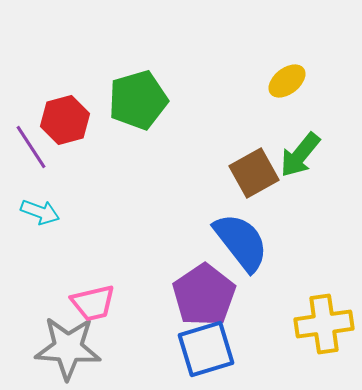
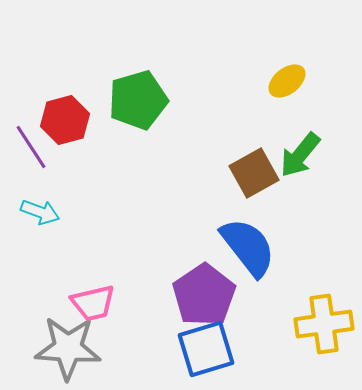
blue semicircle: moved 7 px right, 5 px down
